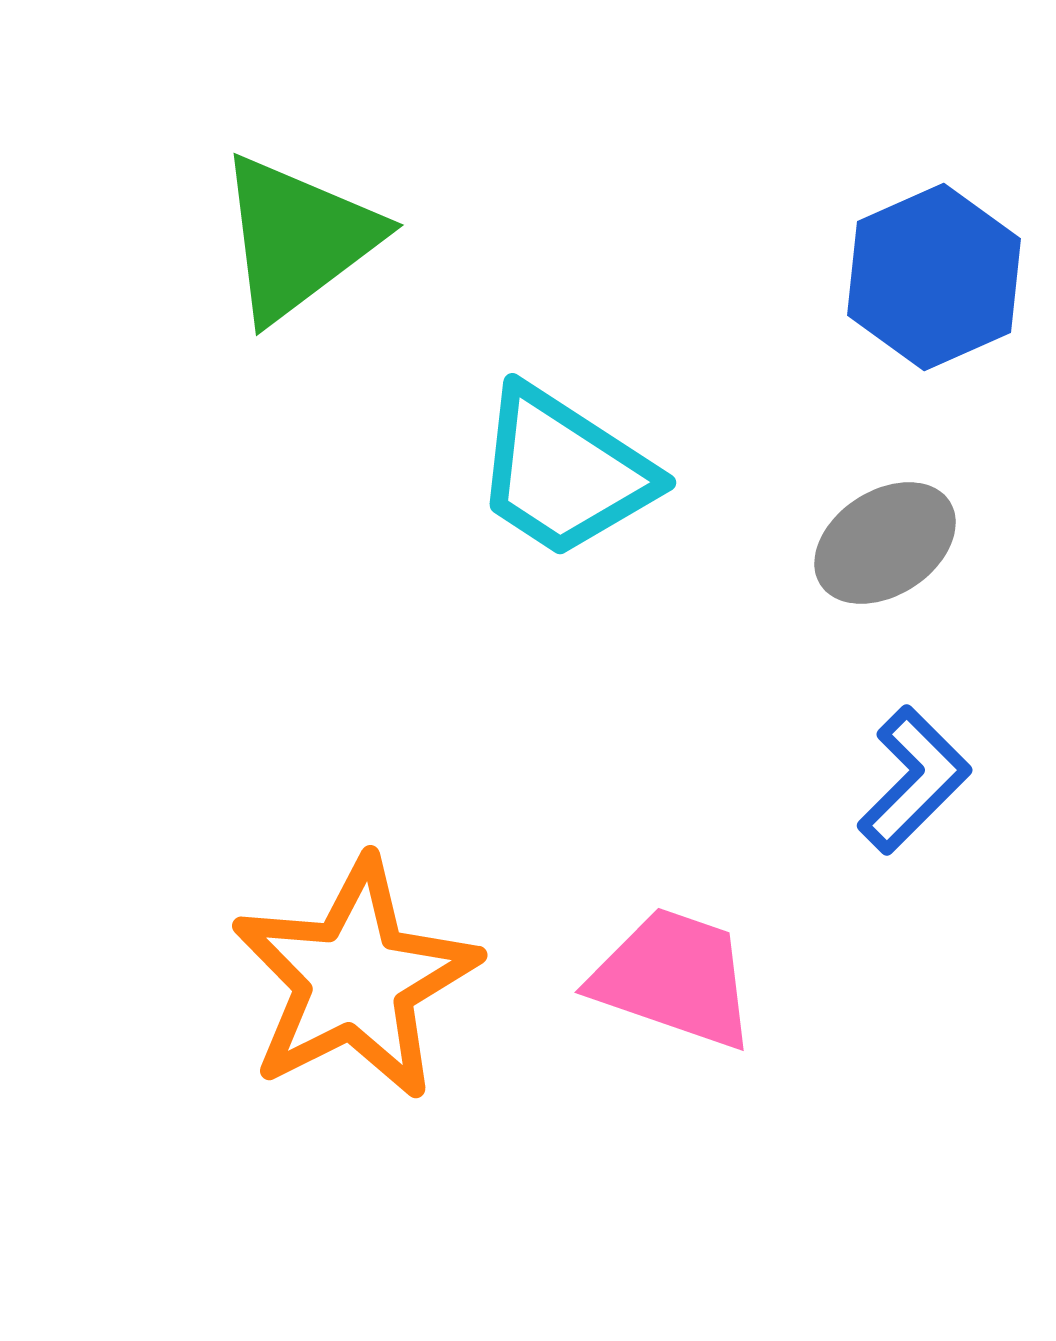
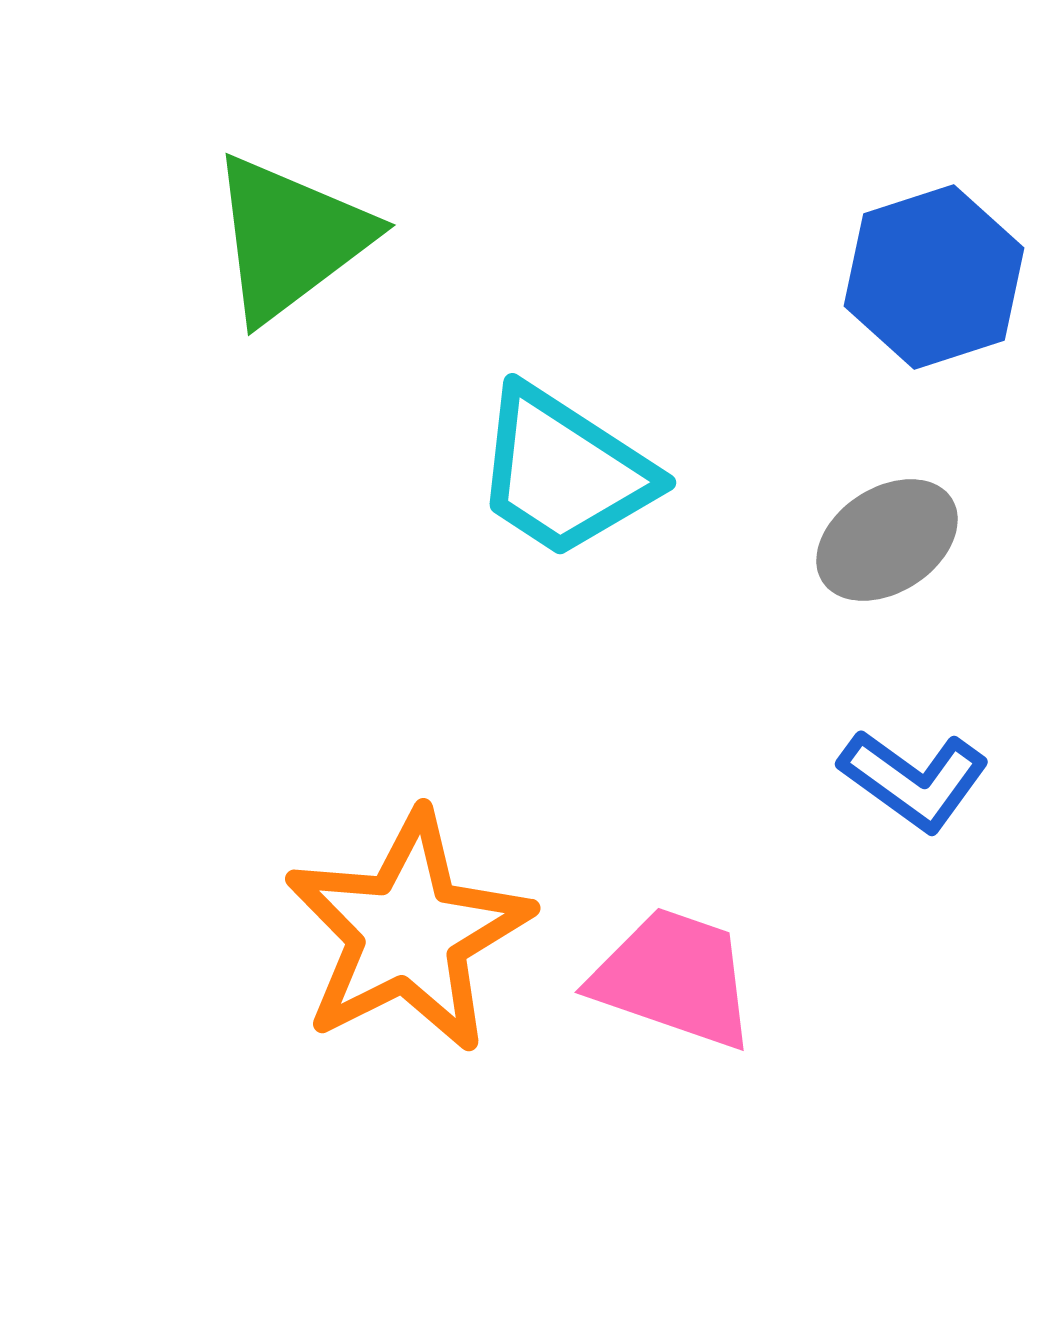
green triangle: moved 8 px left
blue hexagon: rotated 6 degrees clockwise
gray ellipse: moved 2 px right, 3 px up
blue L-shape: rotated 81 degrees clockwise
orange star: moved 53 px right, 47 px up
